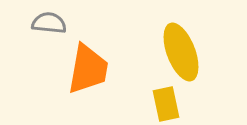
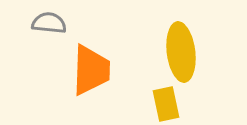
yellow ellipse: rotated 14 degrees clockwise
orange trapezoid: moved 3 px right, 1 px down; rotated 8 degrees counterclockwise
